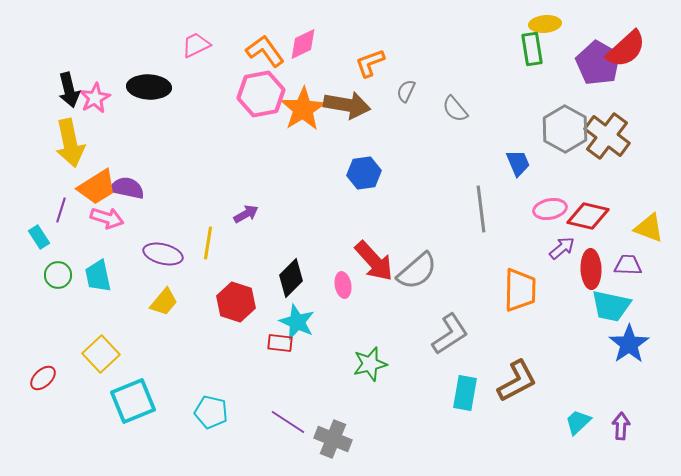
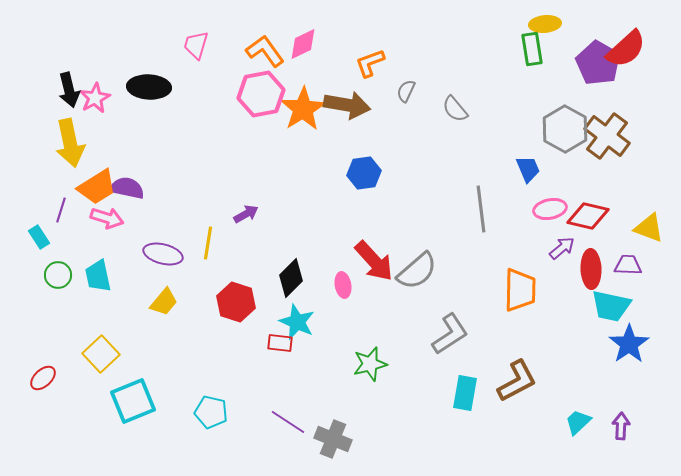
pink trapezoid at (196, 45): rotated 48 degrees counterclockwise
blue trapezoid at (518, 163): moved 10 px right, 6 px down
